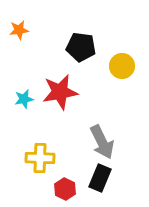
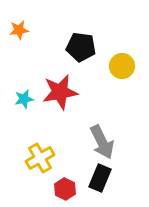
yellow cross: rotated 32 degrees counterclockwise
